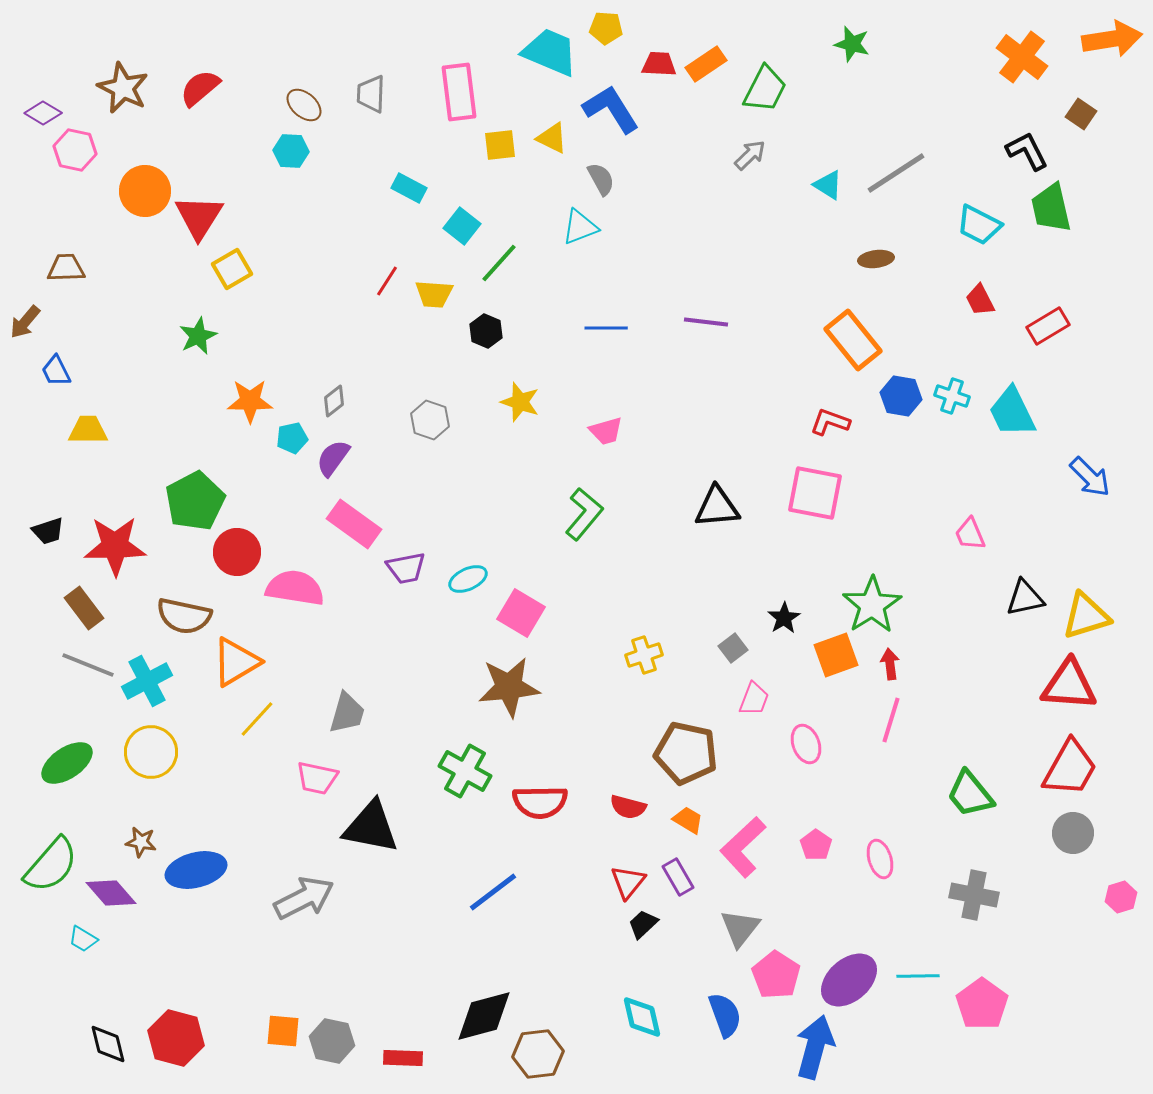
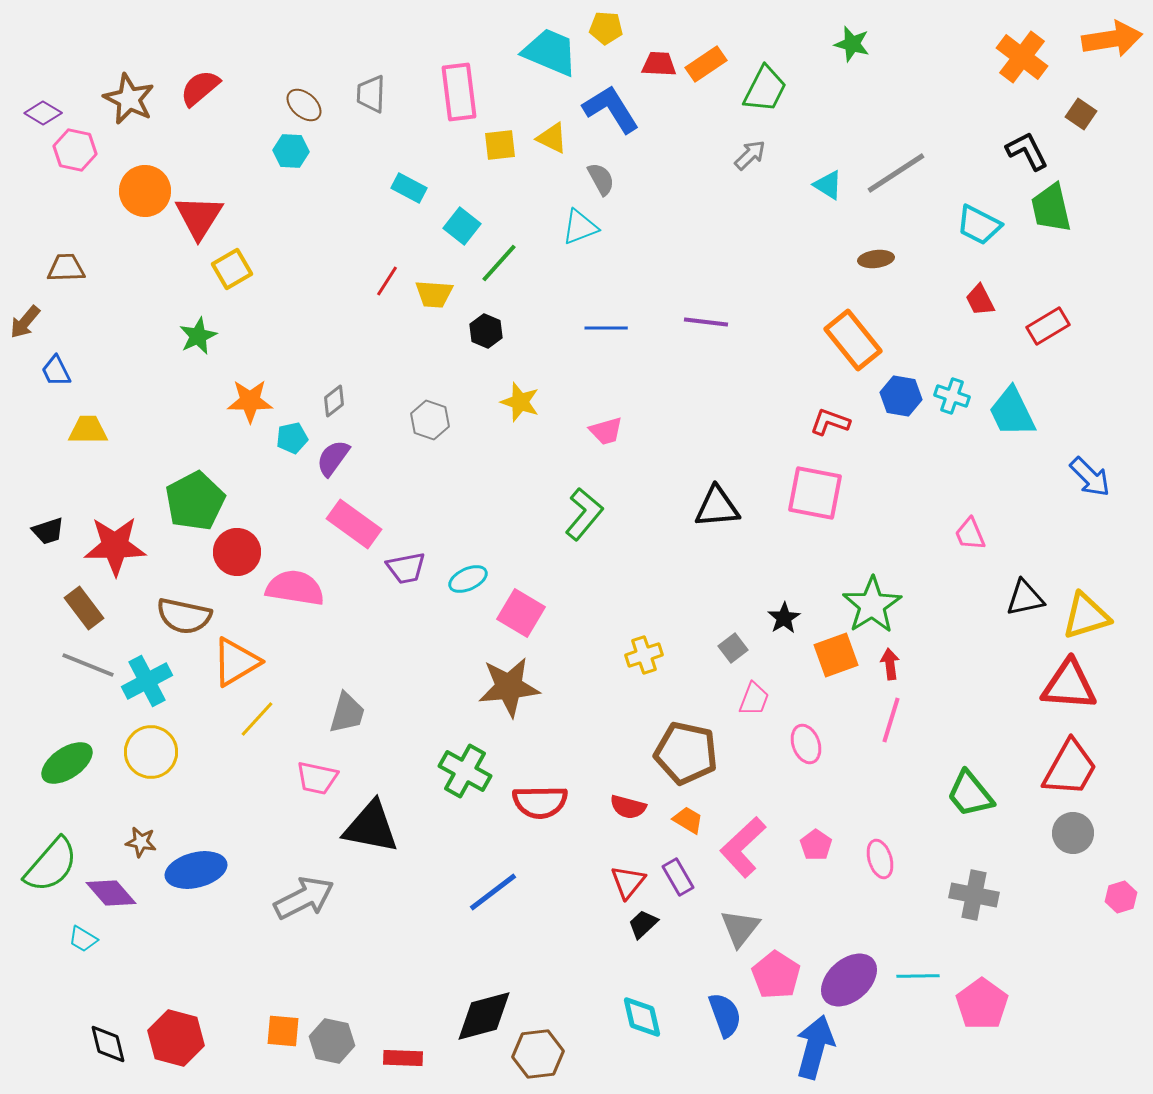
brown star at (123, 88): moved 6 px right, 11 px down
